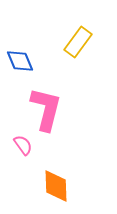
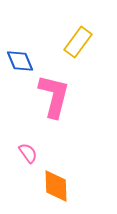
pink L-shape: moved 8 px right, 13 px up
pink semicircle: moved 5 px right, 8 px down
